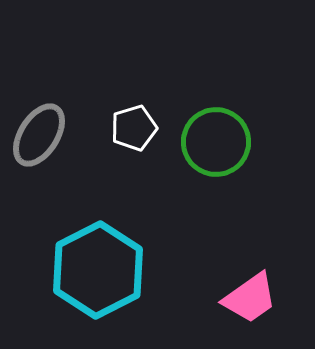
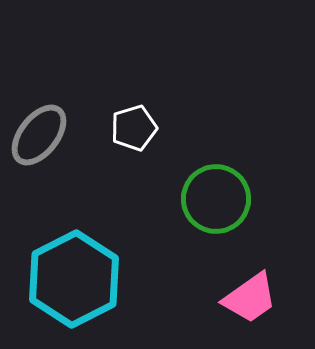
gray ellipse: rotated 6 degrees clockwise
green circle: moved 57 px down
cyan hexagon: moved 24 px left, 9 px down
